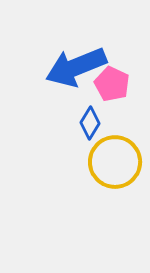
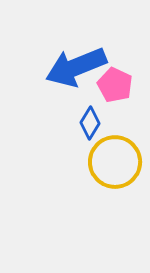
pink pentagon: moved 3 px right, 1 px down
